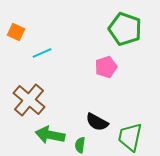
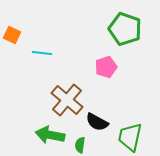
orange square: moved 4 px left, 3 px down
cyan line: rotated 30 degrees clockwise
brown cross: moved 38 px right
